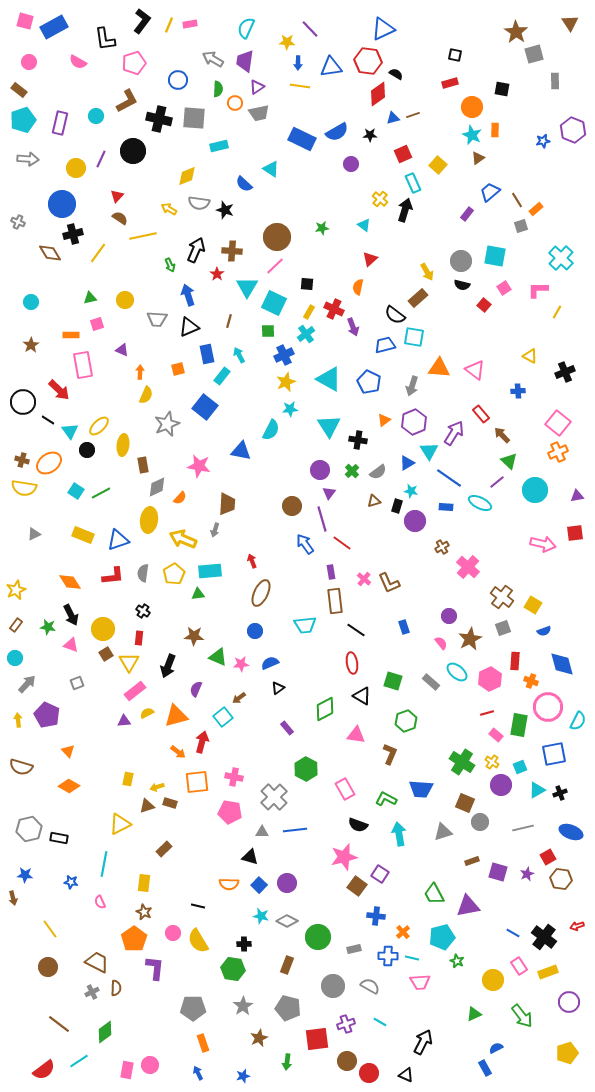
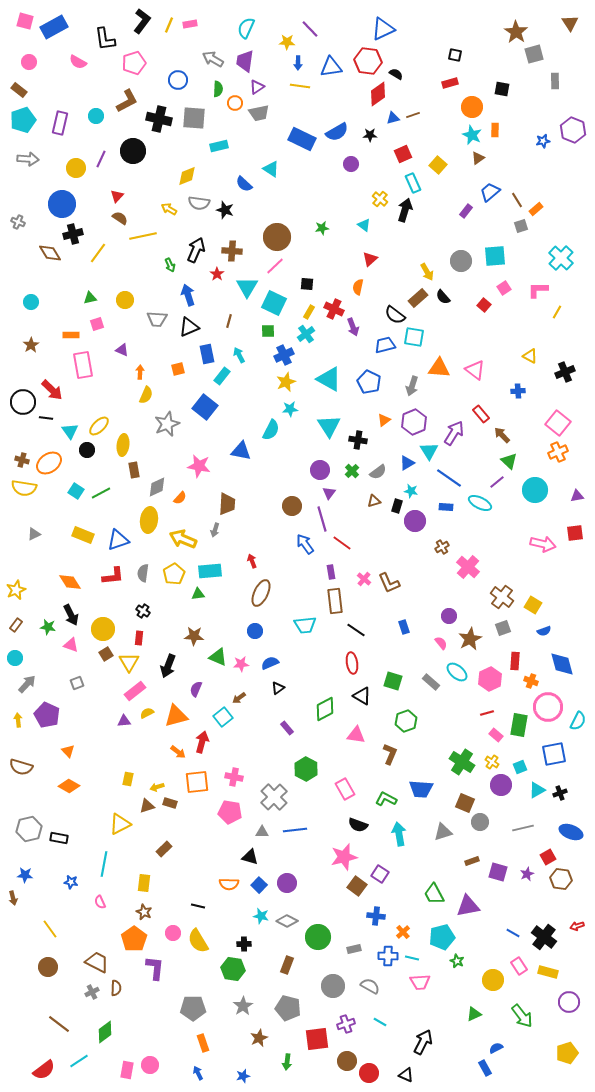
purple rectangle at (467, 214): moved 1 px left, 3 px up
cyan square at (495, 256): rotated 15 degrees counterclockwise
black semicircle at (462, 285): moved 19 px left, 12 px down; rotated 35 degrees clockwise
red arrow at (59, 390): moved 7 px left
black line at (48, 420): moved 2 px left, 2 px up; rotated 24 degrees counterclockwise
brown rectangle at (143, 465): moved 9 px left, 5 px down
yellow rectangle at (548, 972): rotated 36 degrees clockwise
